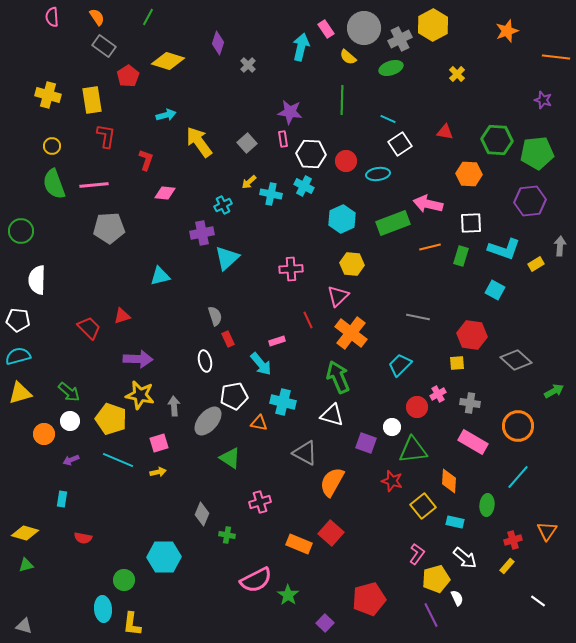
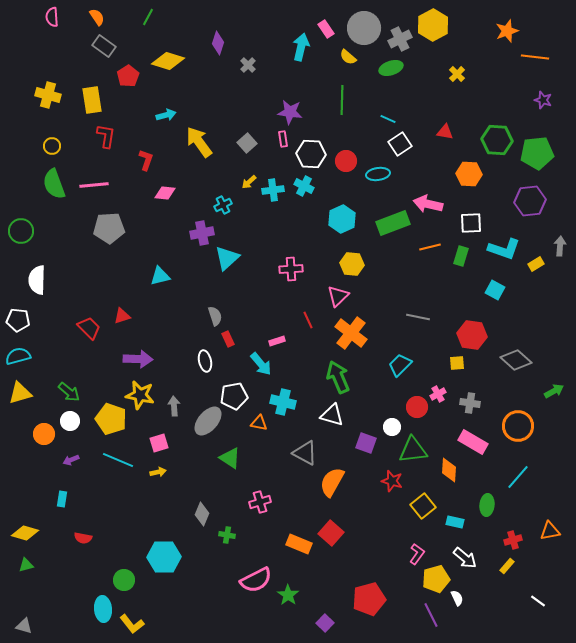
orange line at (556, 57): moved 21 px left
cyan cross at (271, 194): moved 2 px right, 4 px up; rotated 20 degrees counterclockwise
orange diamond at (449, 481): moved 11 px up
orange triangle at (547, 531): moved 3 px right; rotated 45 degrees clockwise
yellow L-shape at (132, 624): rotated 45 degrees counterclockwise
